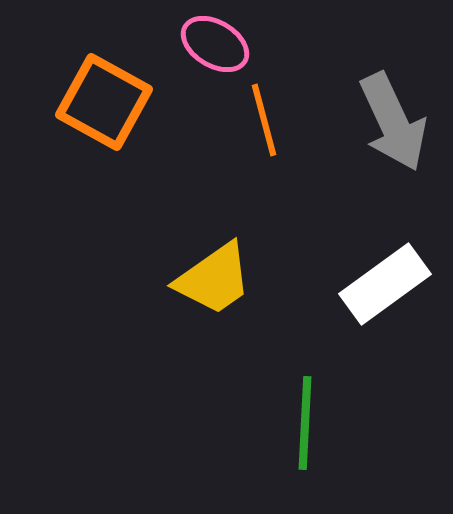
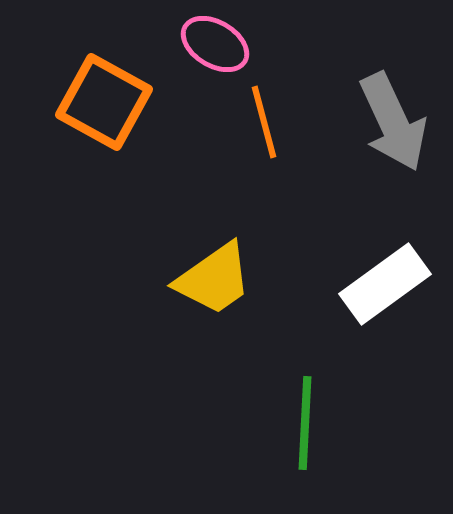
orange line: moved 2 px down
